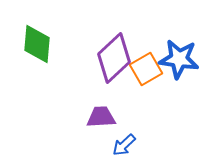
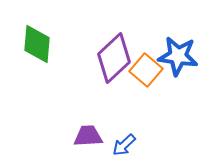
blue star: moved 1 px left, 3 px up
orange square: moved 1 px down; rotated 20 degrees counterclockwise
purple trapezoid: moved 13 px left, 19 px down
